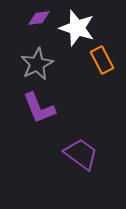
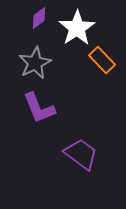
purple diamond: rotated 30 degrees counterclockwise
white star: rotated 21 degrees clockwise
orange rectangle: rotated 16 degrees counterclockwise
gray star: moved 2 px left, 1 px up
